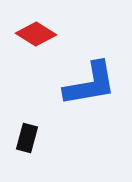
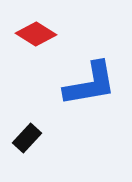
black rectangle: rotated 28 degrees clockwise
